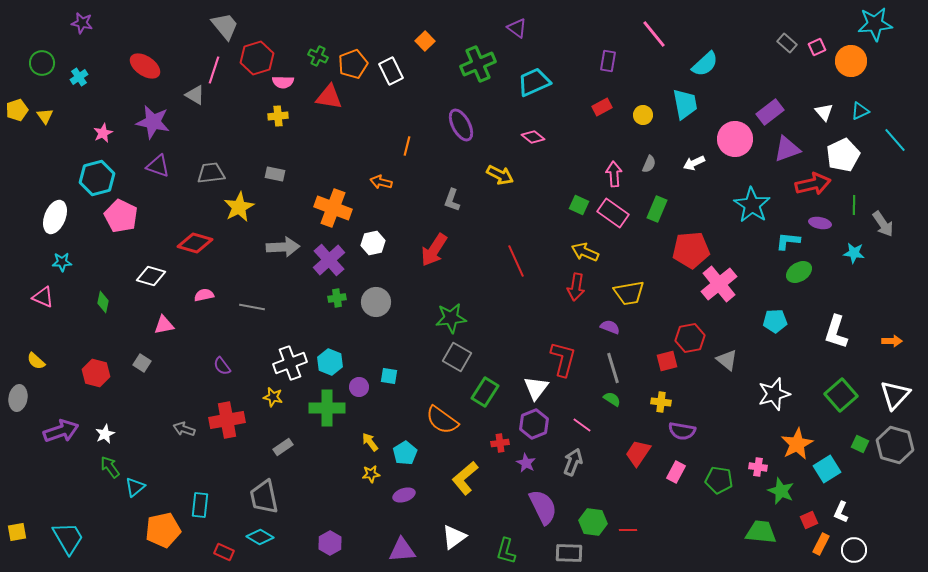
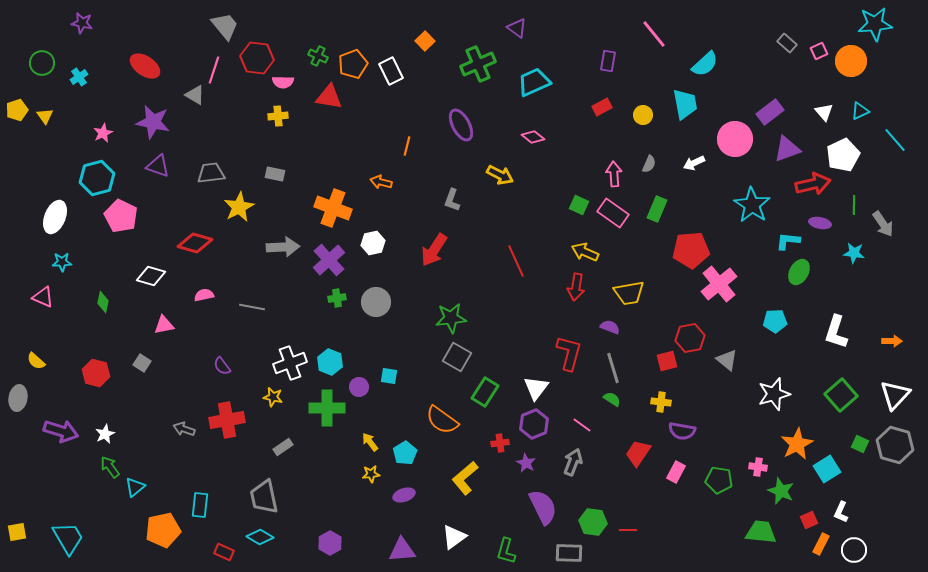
pink square at (817, 47): moved 2 px right, 4 px down
red hexagon at (257, 58): rotated 24 degrees clockwise
green ellipse at (799, 272): rotated 30 degrees counterclockwise
red L-shape at (563, 359): moved 6 px right, 6 px up
purple arrow at (61, 431): rotated 36 degrees clockwise
